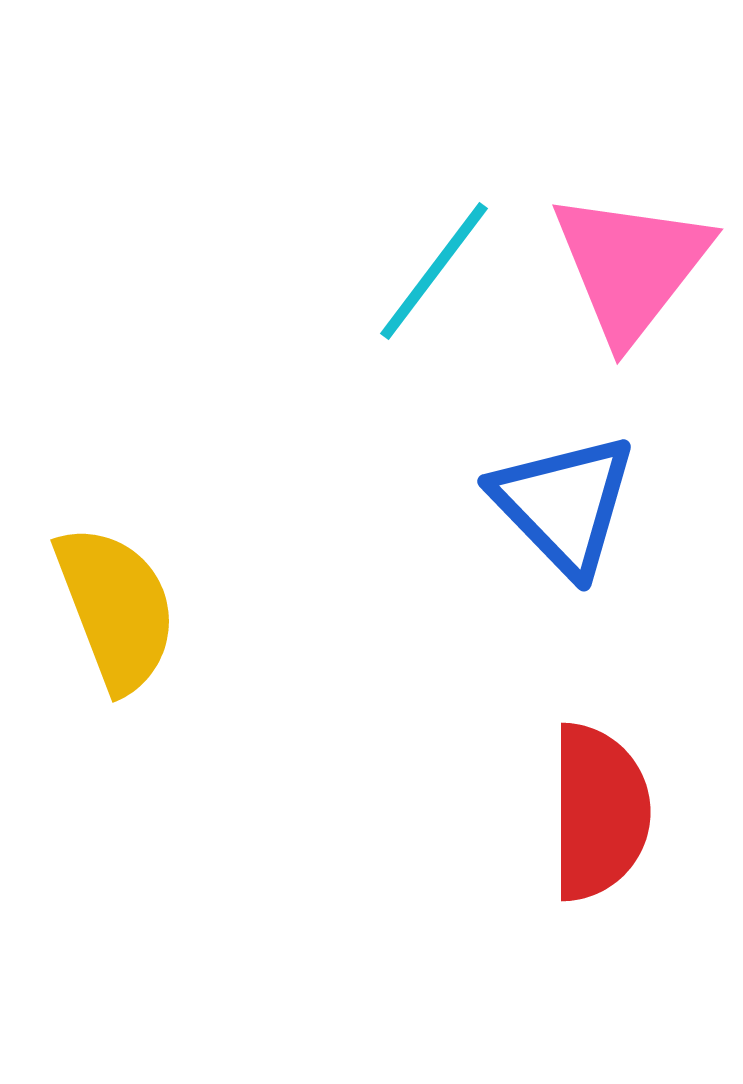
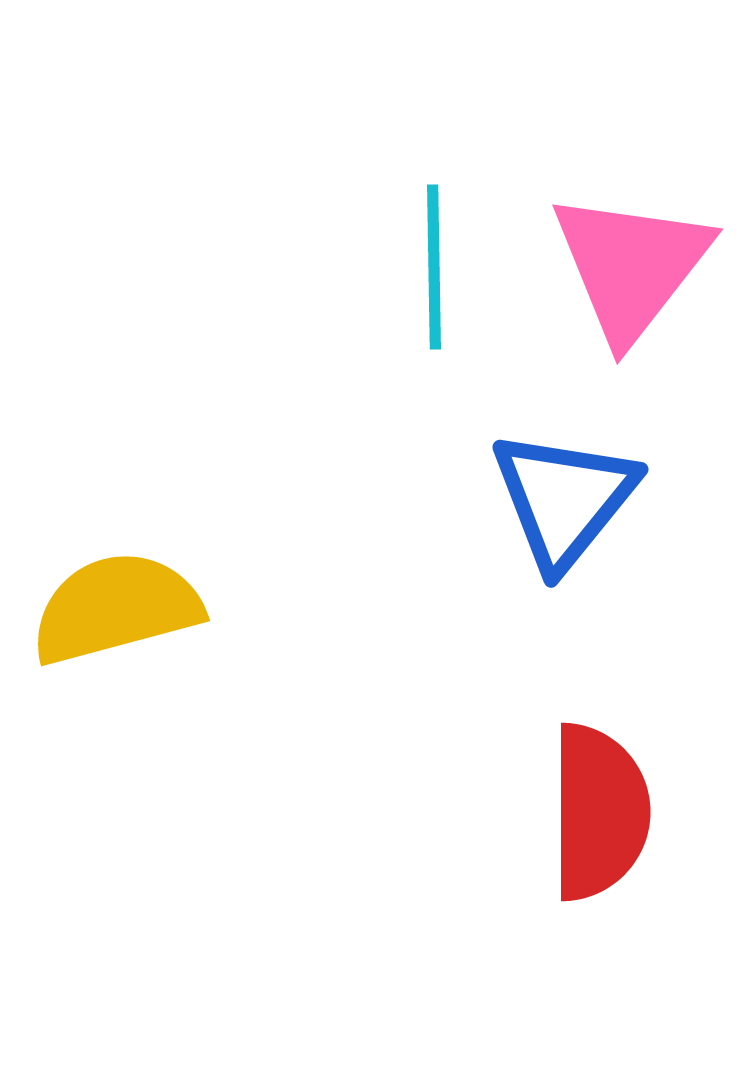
cyan line: moved 4 px up; rotated 38 degrees counterclockwise
blue triangle: moved 5 px up; rotated 23 degrees clockwise
yellow semicircle: rotated 84 degrees counterclockwise
